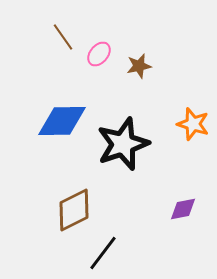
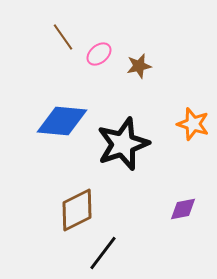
pink ellipse: rotated 10 degrees clockwise
blue diamond: rotated 6 degrees clockwise
brown diamond: moved 3 px right
